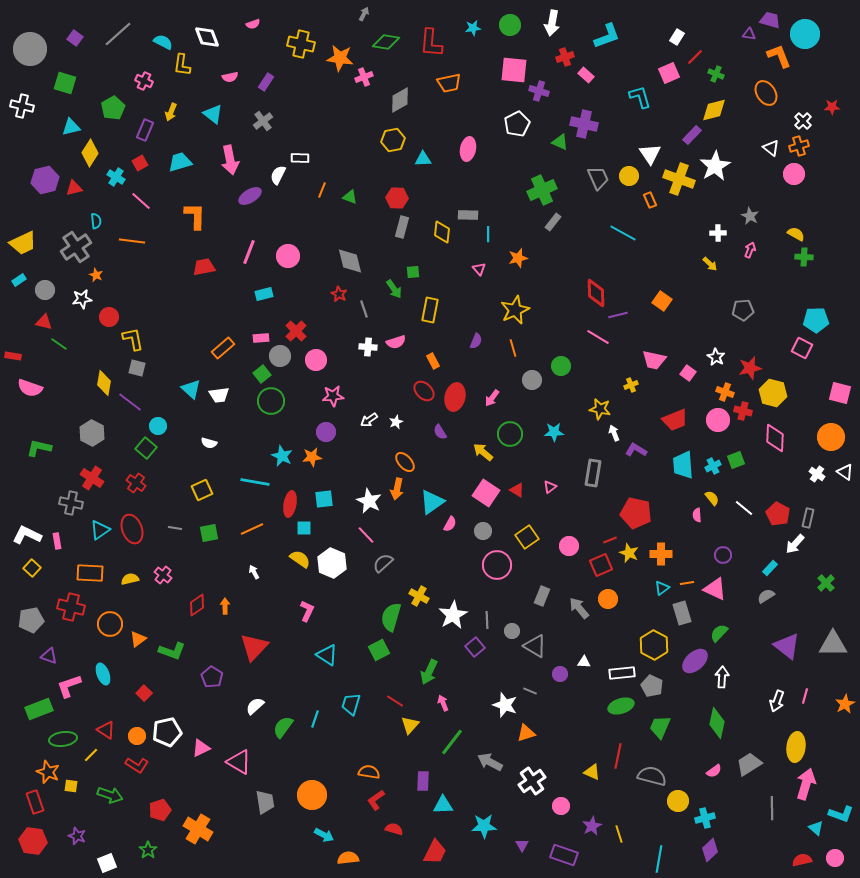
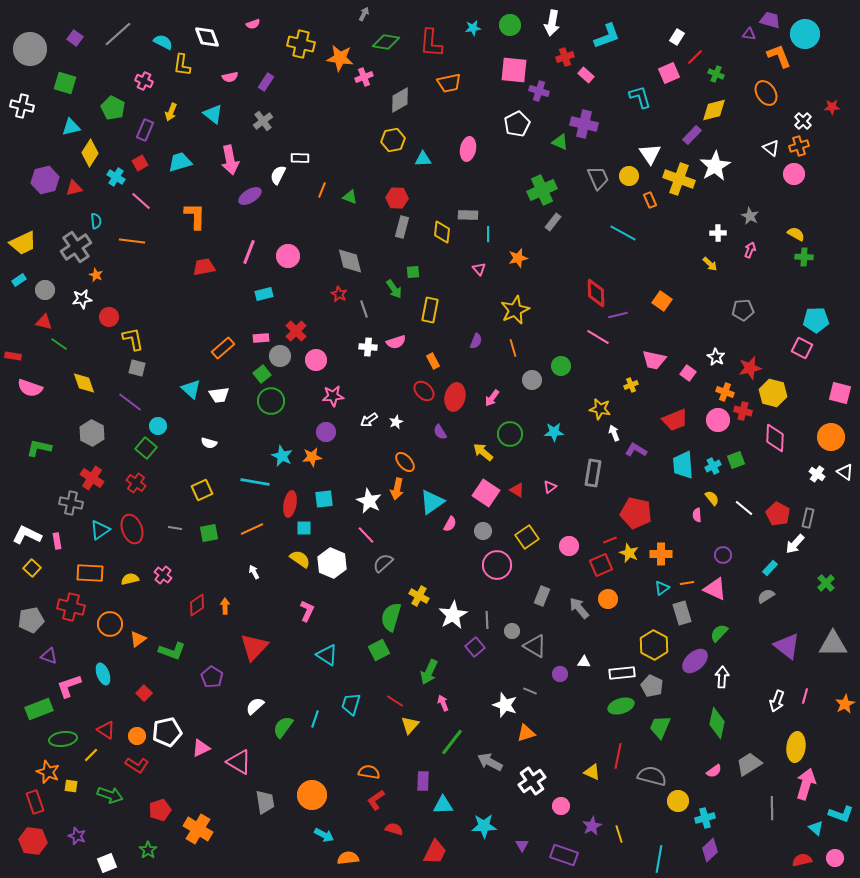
green pentagon at (113, 108): rotated 15 degrees counterclockwise
yellow diamond at (104, 383): moved 20 px left; rotated 30 degrees counterclockwise
